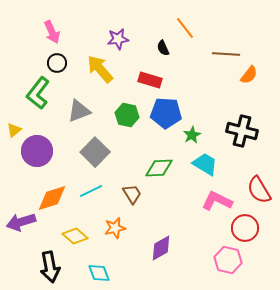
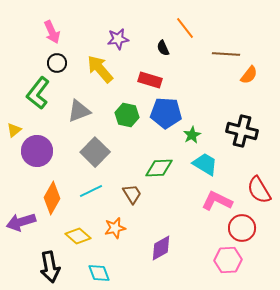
orange diamond: rotated 44 degrees counterclockwise
red circle: moved 3 px left
yellow diamond: moved 3 px right
pink hexagon: rotated 16 degrees counterclockwise
